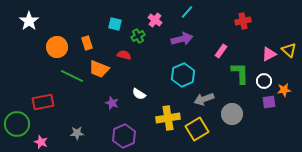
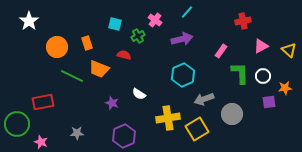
pink triangle: moved 8 px left, 8 px up
white circle: moved 1 px left, 5 px up
orange star: moved 1 px right, 2 px up
